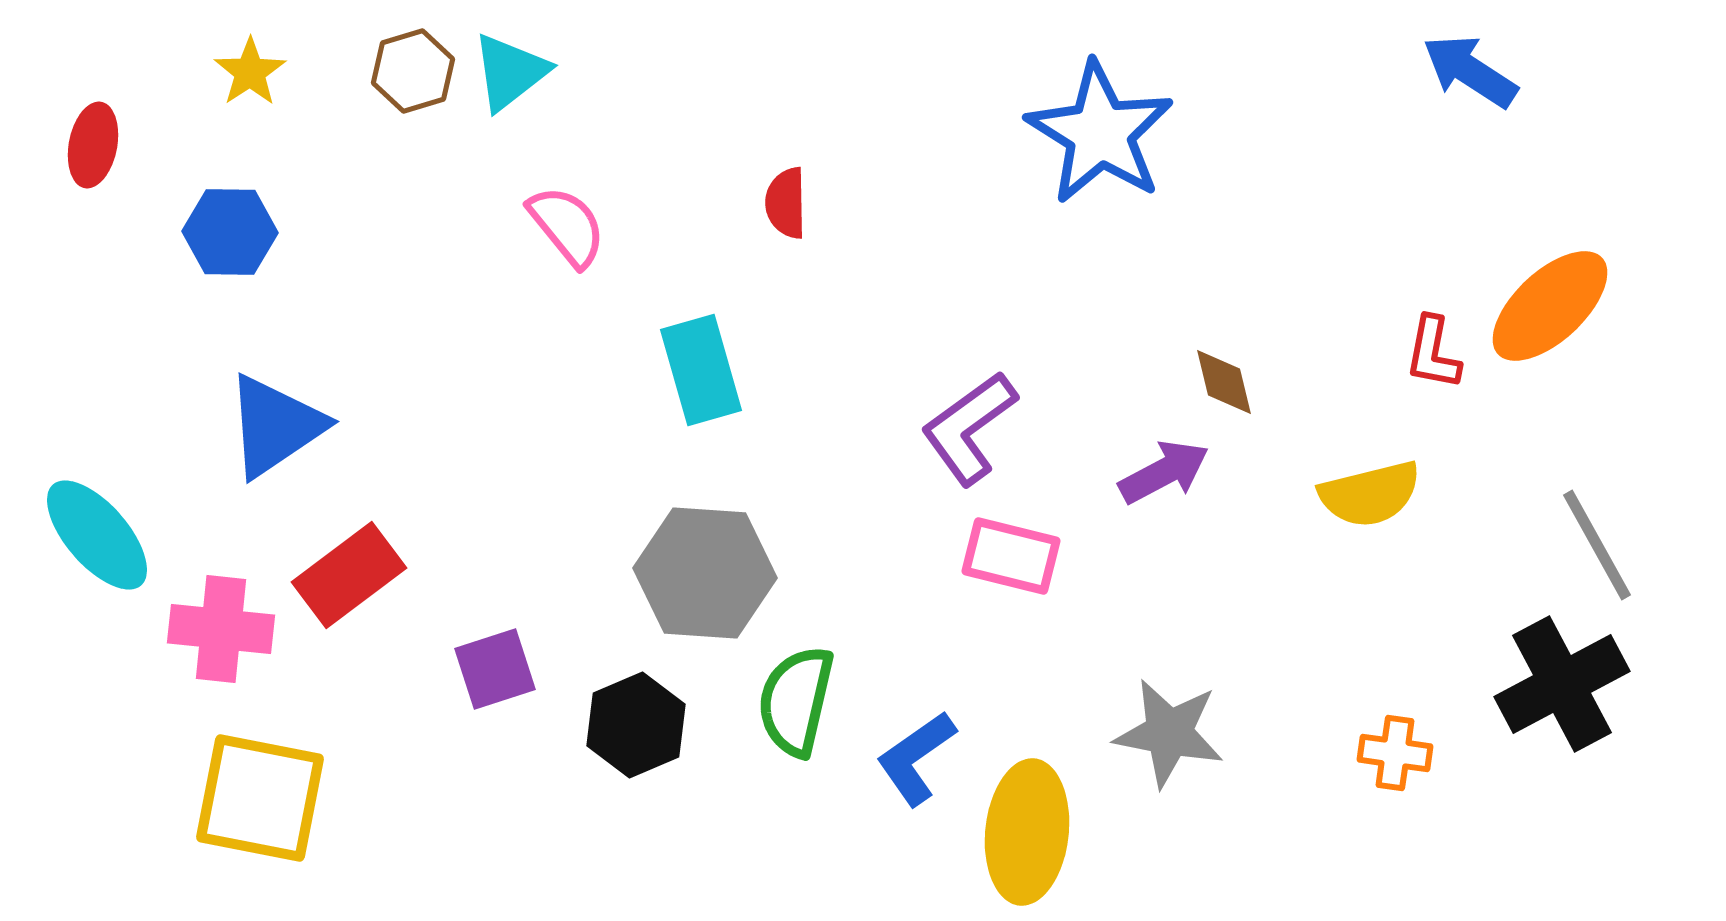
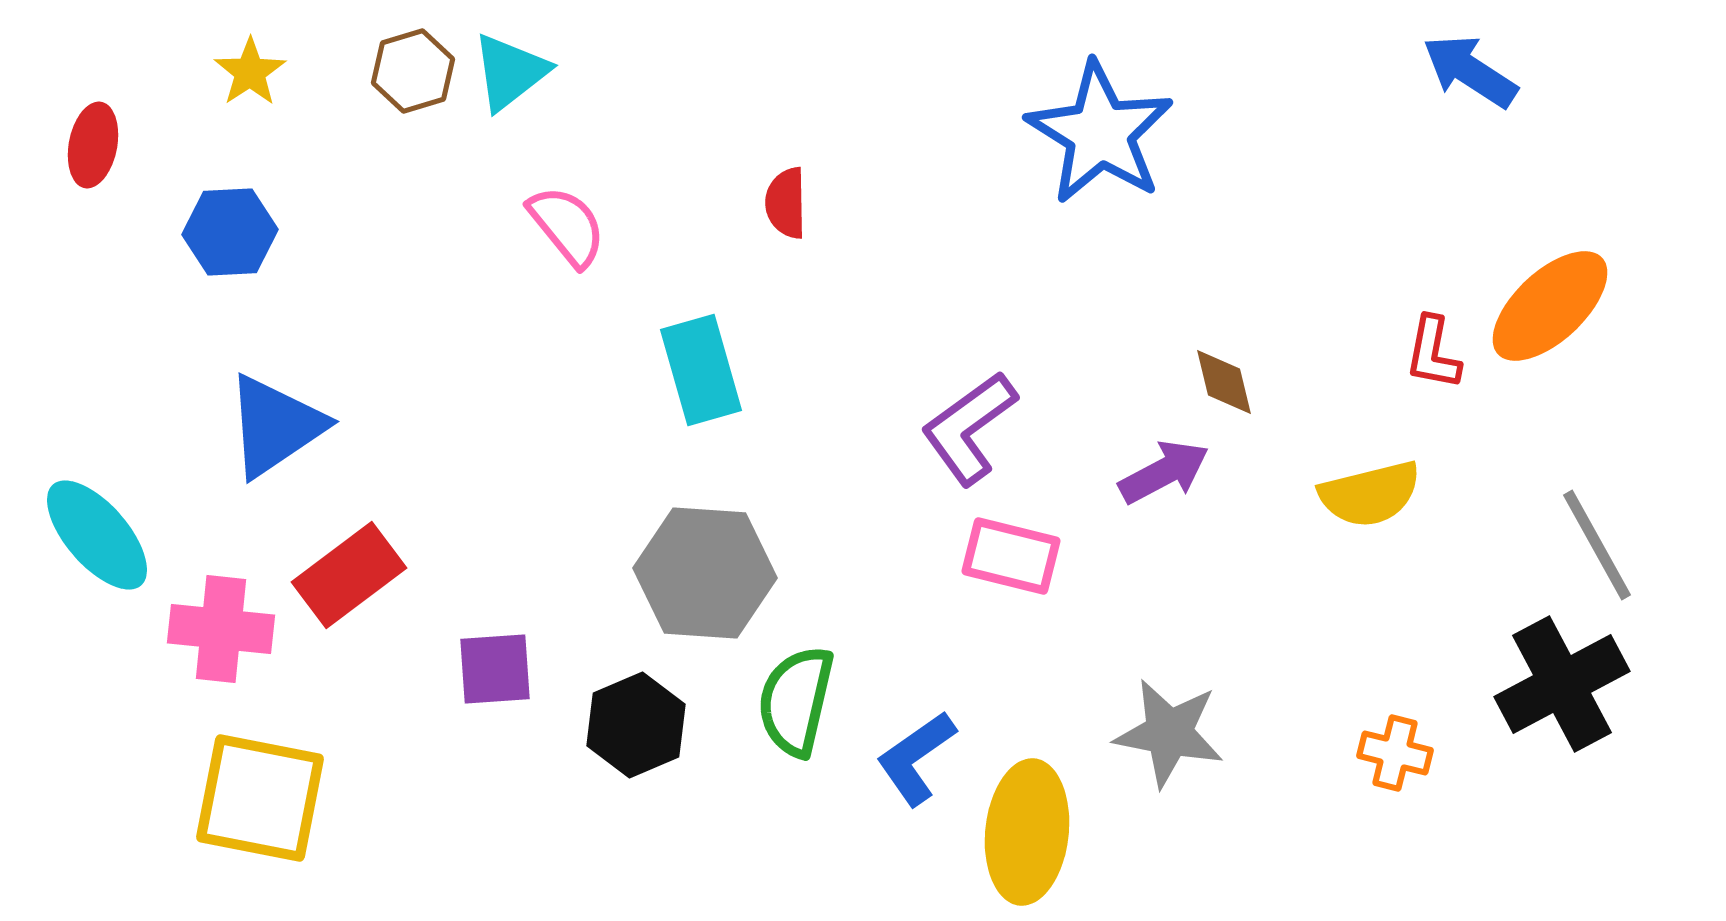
blue hexagon: rotated 4 degrees counterclockwise
purple square: rotated 14 degrees clockwise
orange cross: rotated 6 degrees clockwise
